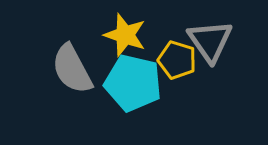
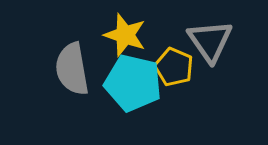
yellow pentagon: moved 3 px left, 7 px down; rotated 6 degrees clockwise
gray semicircle: rotated 18 degrees clockwise
